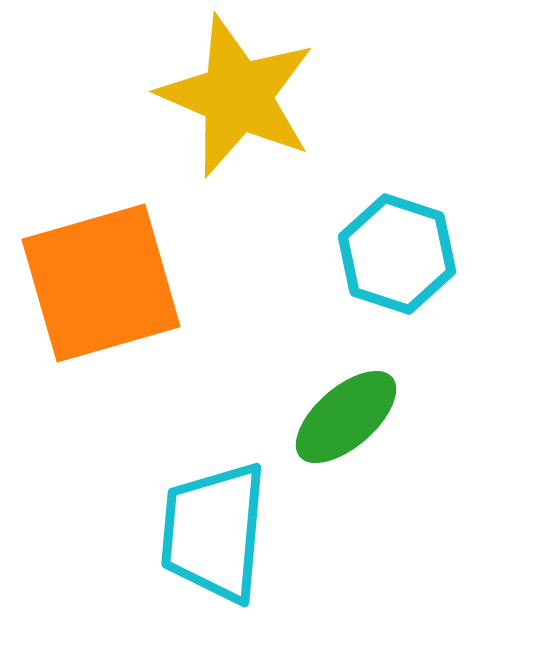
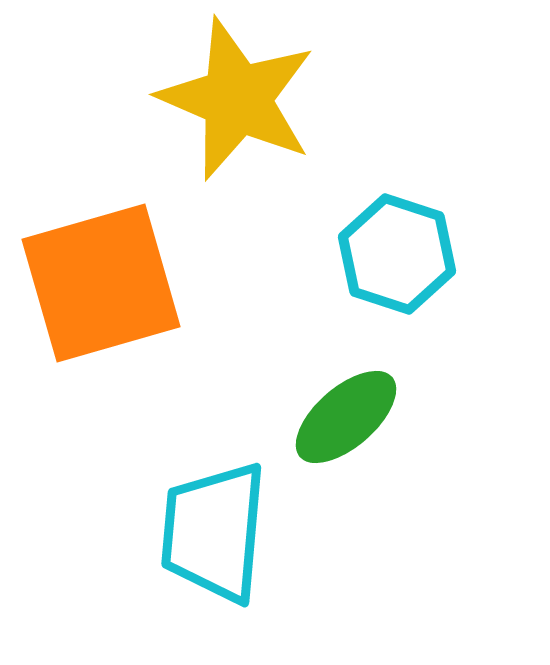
yellow star: moved 3 px down
